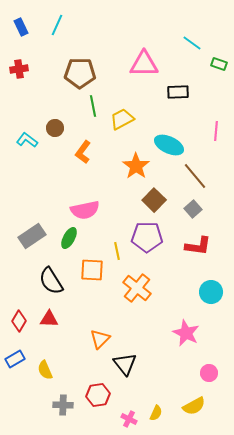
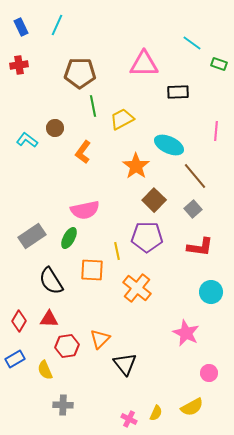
red cross at (19, 69): moved 4 px up
red L-shape at (198, 246): moved 2 px right, 1 px down
red hexagon at (98, 395): moved 31 px left, 49 px up
yellow semicircle at (194, 406): moved 2 px left, 1 px down
